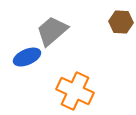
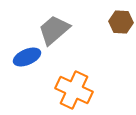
gray trapezoid: moved 2 px right, 1 px up
orange cross: moved 1 px left, 1 px up
